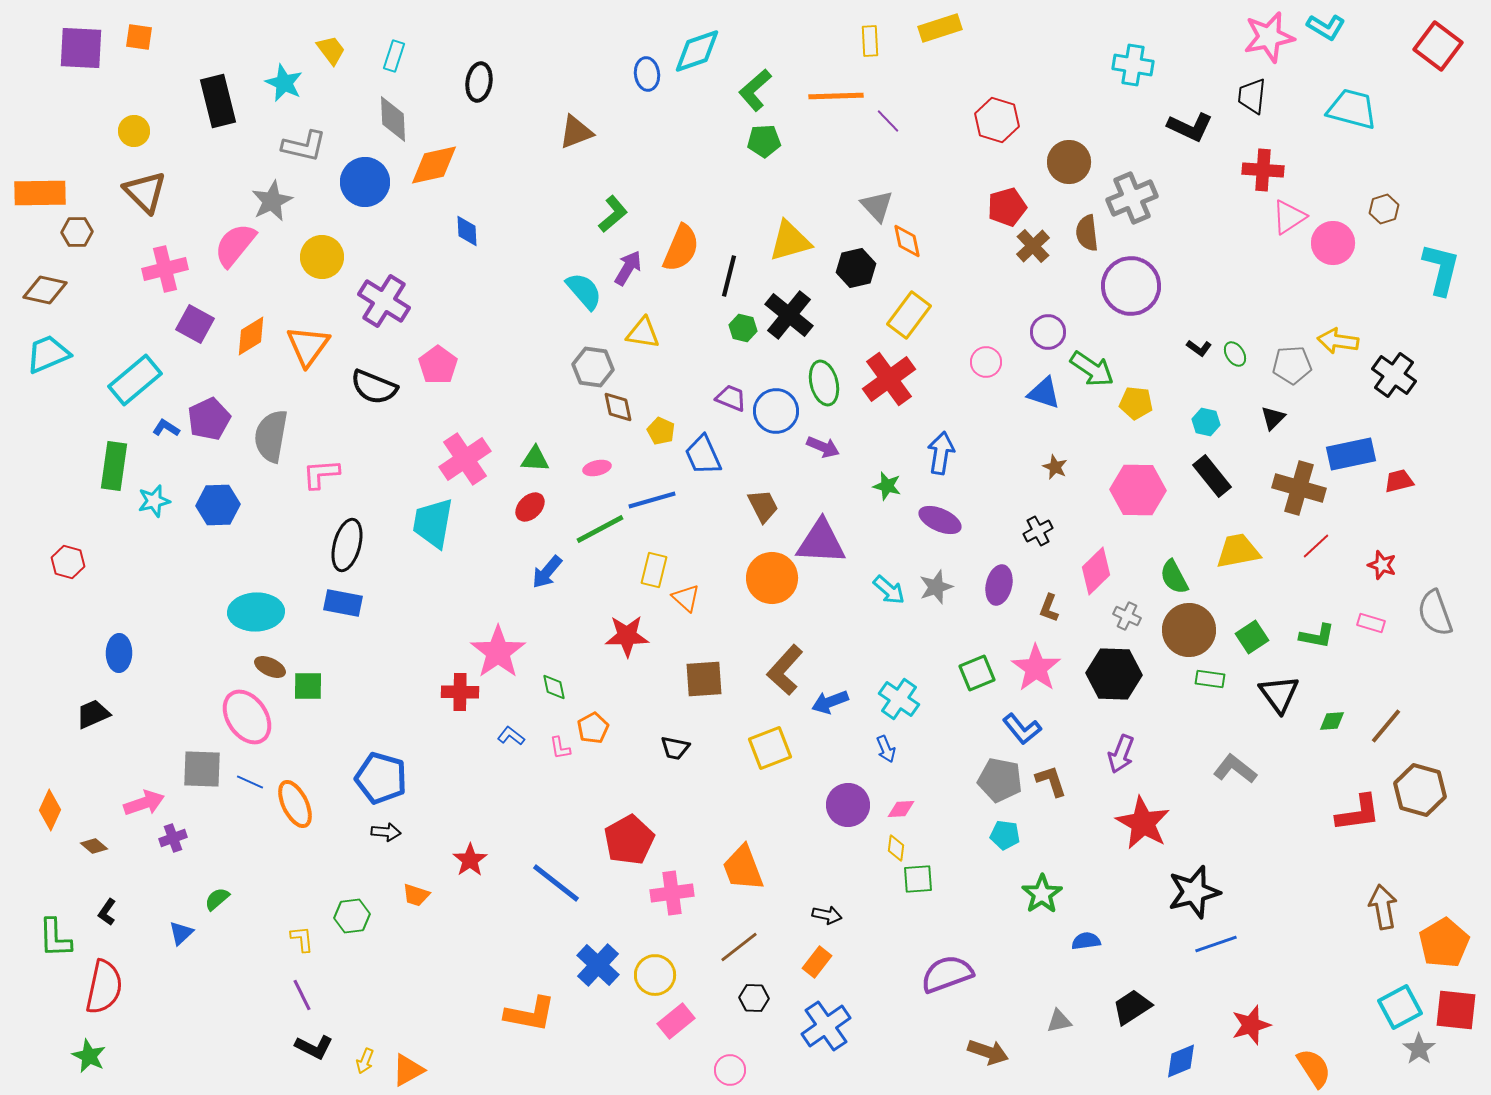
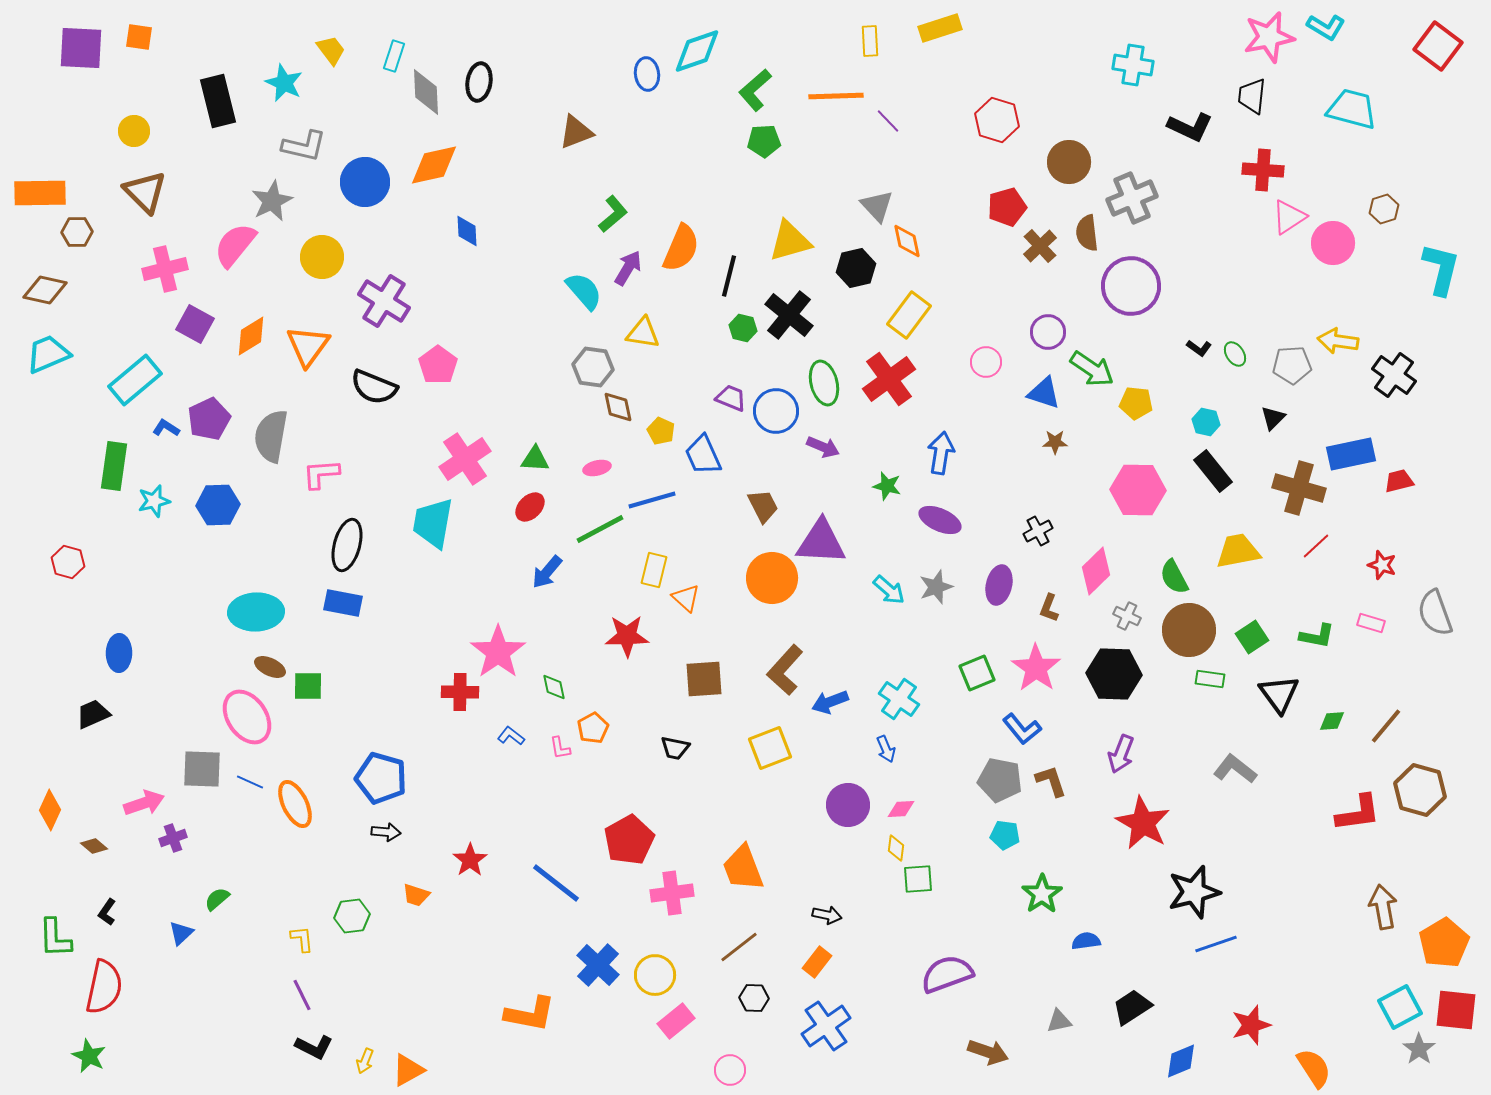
gray diamond at (393, 119): moved 33 px right, 27 px up
brown cross at (1033, 246): moved 7 px right
brown star at (1055, 467): moved 25 px up; rotated 25 degrees counterclockwise
black rectangle at (1212, 476): moved 1 px right, 5 px up
